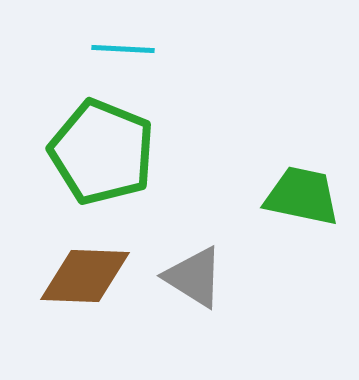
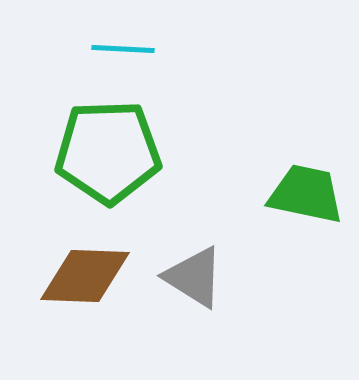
green pentagon: moved 6 px right; rotated 24 degrees counterclockwise
green trapezoid: moved 4 px right, 2 px up
